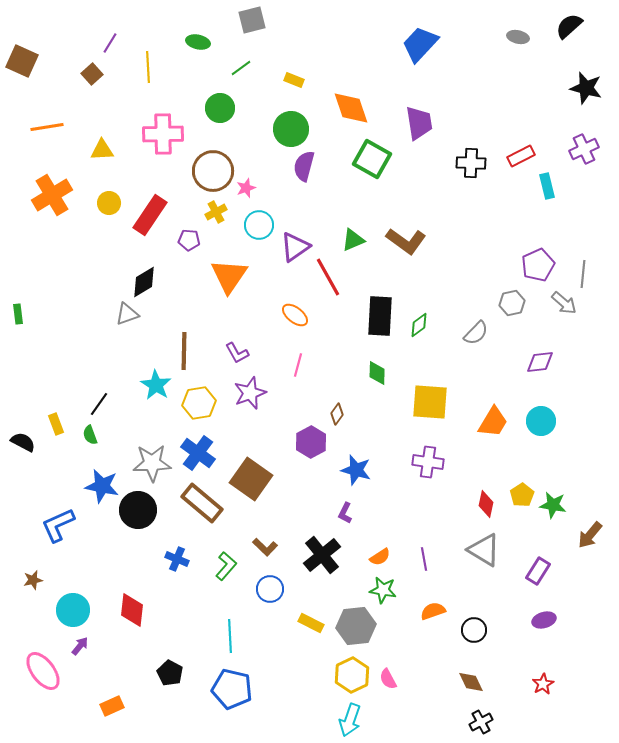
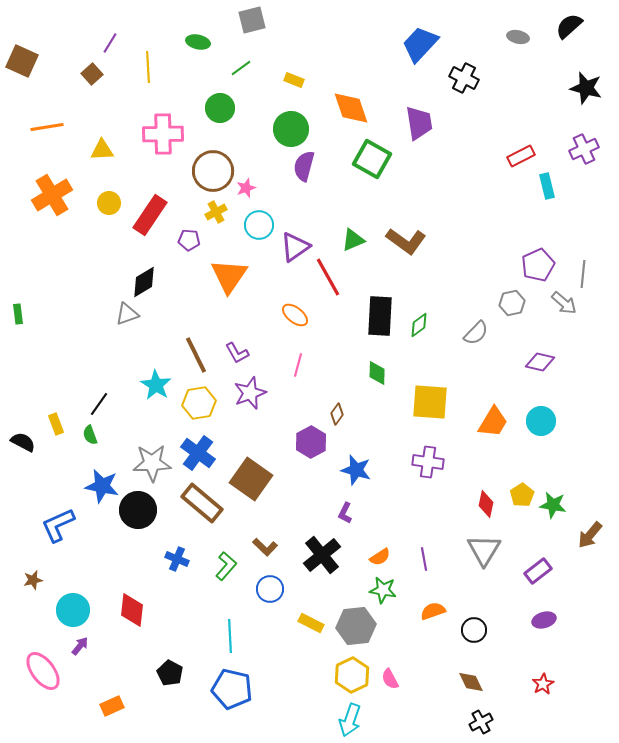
black cross at (471, 163): moved 7 px left, 85 px up; rotated 24 degrees clockwise
brown line at (184, 351): moved 12 px right, 4 px down; rotated 27 degrees counterclockwise
purple diamond at (540, 362): rotated 20 degrees clockwise
gray triangle at (484, 550): rotated 30 degrees clockwise
purple rectangle at (538, 571): rotated 20 degrees clockwise
pink semicircle at (388, 679): moved 2 px right
